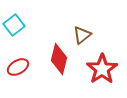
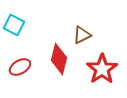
cyan square: rotated 25 degrees counterclockwise
brown triangle: rotated 12 degrees clockwise
red ellipse: moved 2 px right
